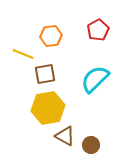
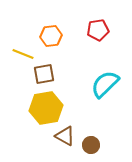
red pentagon: rotated 20 degrees clockwise
brown square: moved 1 px left
cyan semicircle: moved 10 px right, 5 px down
yellow hexagon: moved 2 px left
